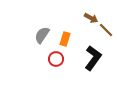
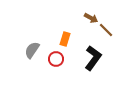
gray semicircle: moved 10 px left, 15 px down
